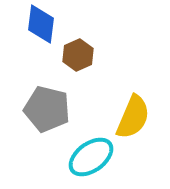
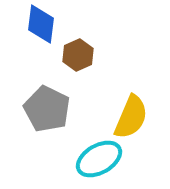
gray pentagon: rotated 12 degrees clockwise
yellow semicircle: moved 2 px left
cyan ellipse: moved 8 px right, 2 px down; rotated 6 degrees clockwise
